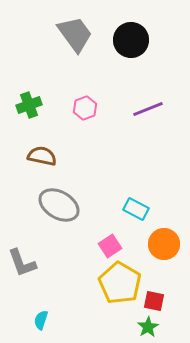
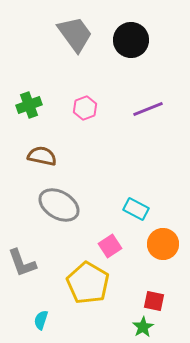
orange circle: moved 1 px left
yellow pentagon: moved 32 px left
green star: moved 5 px left
